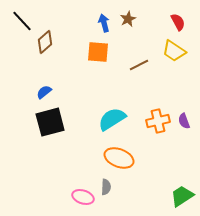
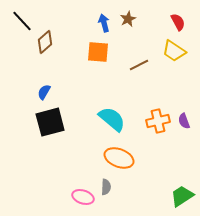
blue semicircle: rotated 21 degrees counterclockwise
cyan semicircle: rotated 72 degrees clockwise
